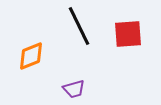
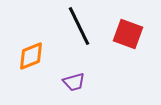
red square: rotated 24 degrees clockwise
purple trapezoid: moved 7 px up
